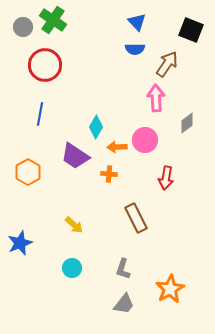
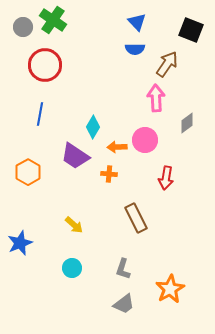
cyan diamond: moved 3 px left
gray trapezoid: rotated 15 degrees clockwise
